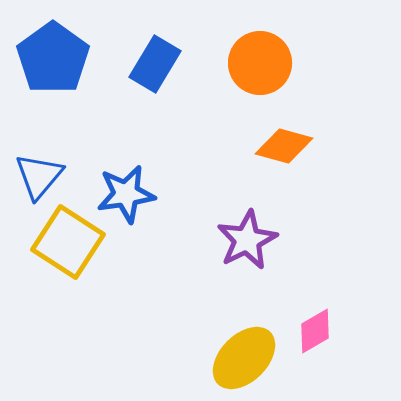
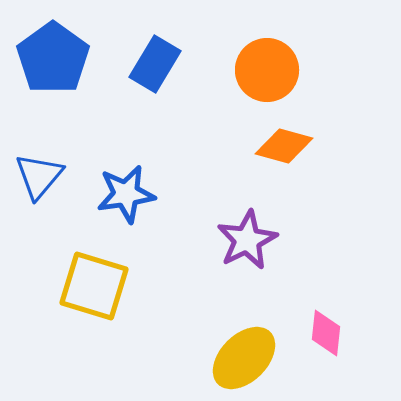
orange circle: moved 7 px right, 7 px down
yellow square: moved 26 px right, 44 px down; rotated 16 degrees counterclockwise
pink diamond: moved 11 px right, 2 px down; rotated 54 degrees counterclockwise
